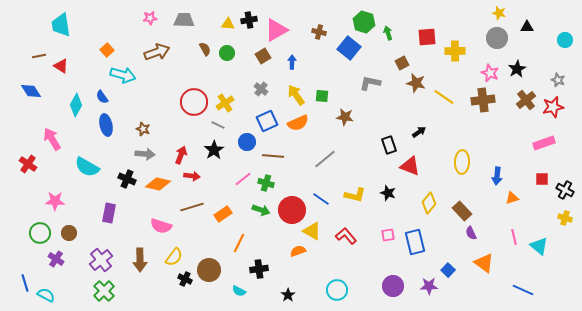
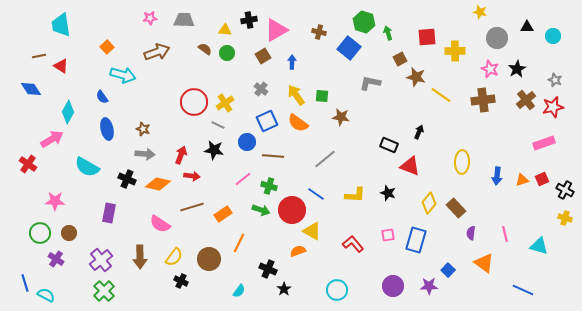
yellow star at (499, 13): moved 19 px left, 1 px up
yellow triangle at (228, 24): moved 3 px left, 6 px down
cyan circle at (565, 40): moved 12 px left, 4 px up
brown semicircle at (205, 49): rotated 24 degrees counterclockwise
orange square at (107, 50): moved 3 px up
brown square at (402, 63): moved 2 px left, 4 px up
pink star at (490, 73): moved 4 px up
gray star at (558, 80): moved 3 px left
brown star at (416, 83): moved 6 px up
blue diamond at (31, 91): moved 2 px up
yellow line at (444, 97): moved 3 px left, 2 px up
cyan diamond at (76, 105): moved 8 px left, 7 px down
brown star at (345, 117): moved 4 px left
orange semicircle at (298, 123): rotated 60 degrees clockwise
blue ellipse at (106, 125): moved 1 px right, 4 px down
black arrow at (419, 132): rotated 32 degrees counterclockwise
pink arrow at (52, 139): rotated 90 degrees clockwise
black rectangle at (389, 145): rotated 48 degrees counterclockwise
black star at (214, 150): rotated 30 degrees counterclockwise
red square at (542, 179): rotated 24 degrees counterclockwise
green cross at (266, 183): moved 3 px right, 3 px down
yellow L-shape at (355, 195): rotated 10 degrees counterclockwise
orange triangle at (512, 198): moved 10 px right, 18 px up
blue line at (321, 199): moved 5 px left, 5 px up
brown rectangle at (462, 211): moved 6 px left, 3 px up
pink semicircle at (161, 226): moved 1 px left, 2 px up; rotated 15 degrees clockwise
purple semicircle at (471, 233): rotated 32 degrees clockwise
red L-shape at (346, 236): moved 7 px right, 8 px down
pink line at (514, 237): moved 9 px left, 3 px up
blue rectangle at (415, 242): moved 1 px right, 2 px up; rotated 30 degrees clockwise
cyan triangle at (539, 246): rotated 24 degrees counterclockwise
brown arrow at (140, 260): moved 3 px up
black cross at (259, 269): moved 9 px right; rotated 30 degrees clockwise
brown circle at (209, 270): moved 11 px up
black cross at (185, 279): moved 4 px left, 2 px down
cyan semicircle at (239, 291): rotated 80 degrees counterclockwise
black star at (288, 295): moved 4 px left, 6 px up
